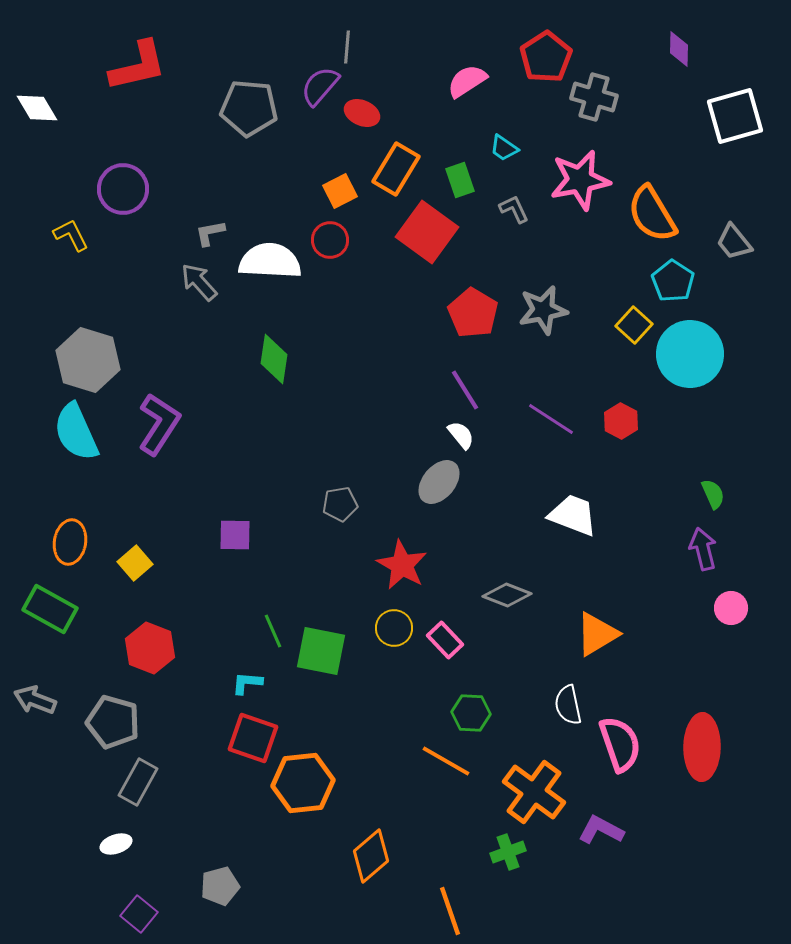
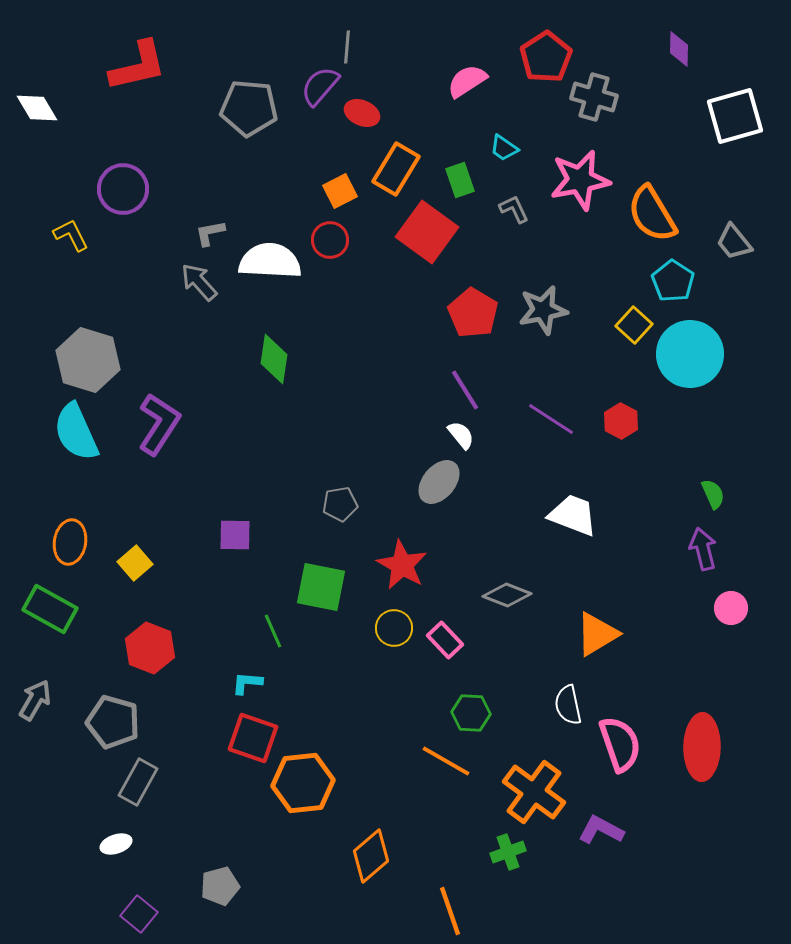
green square at (321, 651): moved 64 px up
gray arrow at (35, 700): rotated 99 degrees clockwise
